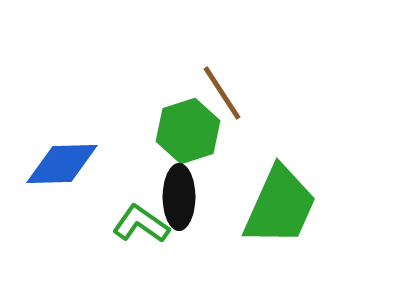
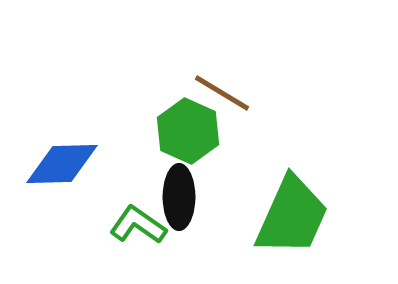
brown line: rotated 26 degrees counterclockwise
green hexagon: rotated 18 degrees counterclockwise
green trapezoid: moved 12 px right, 10 px down
green L-shape: moved 3 px left, 1 px down
